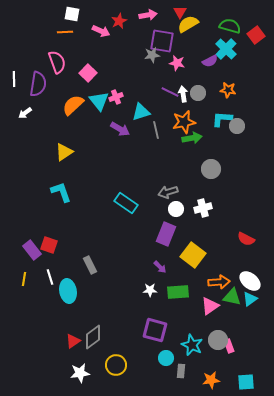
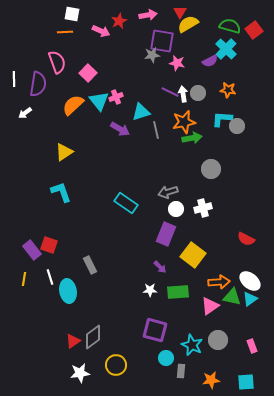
red square at (256, 35): moved 2 px left, 5 px up
pink rectangle at (229, 346): moved 23 px right
